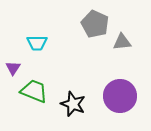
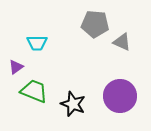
gray pentagon: rotated 20 degrees counterclockwise
gray triangle: rotated 30 degrees clockwise
purple triangle: moved 3 px right, 1 px up; rotated 21 degrees clockwise
